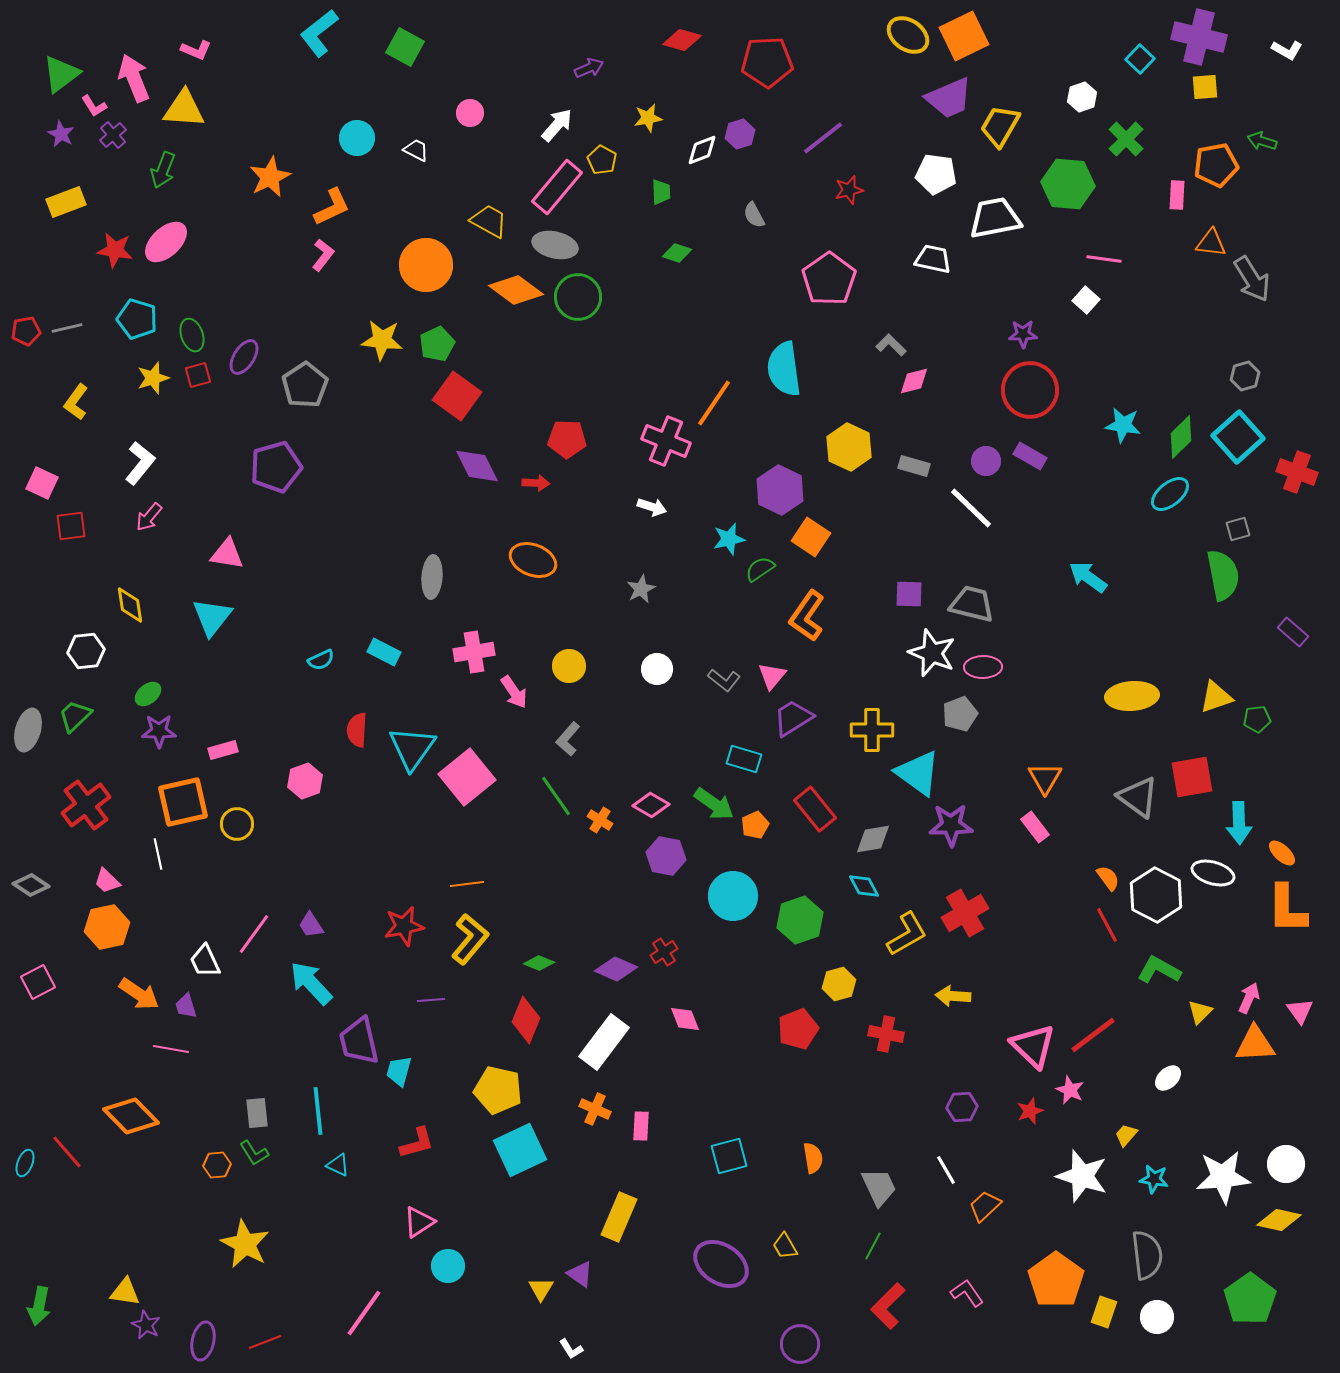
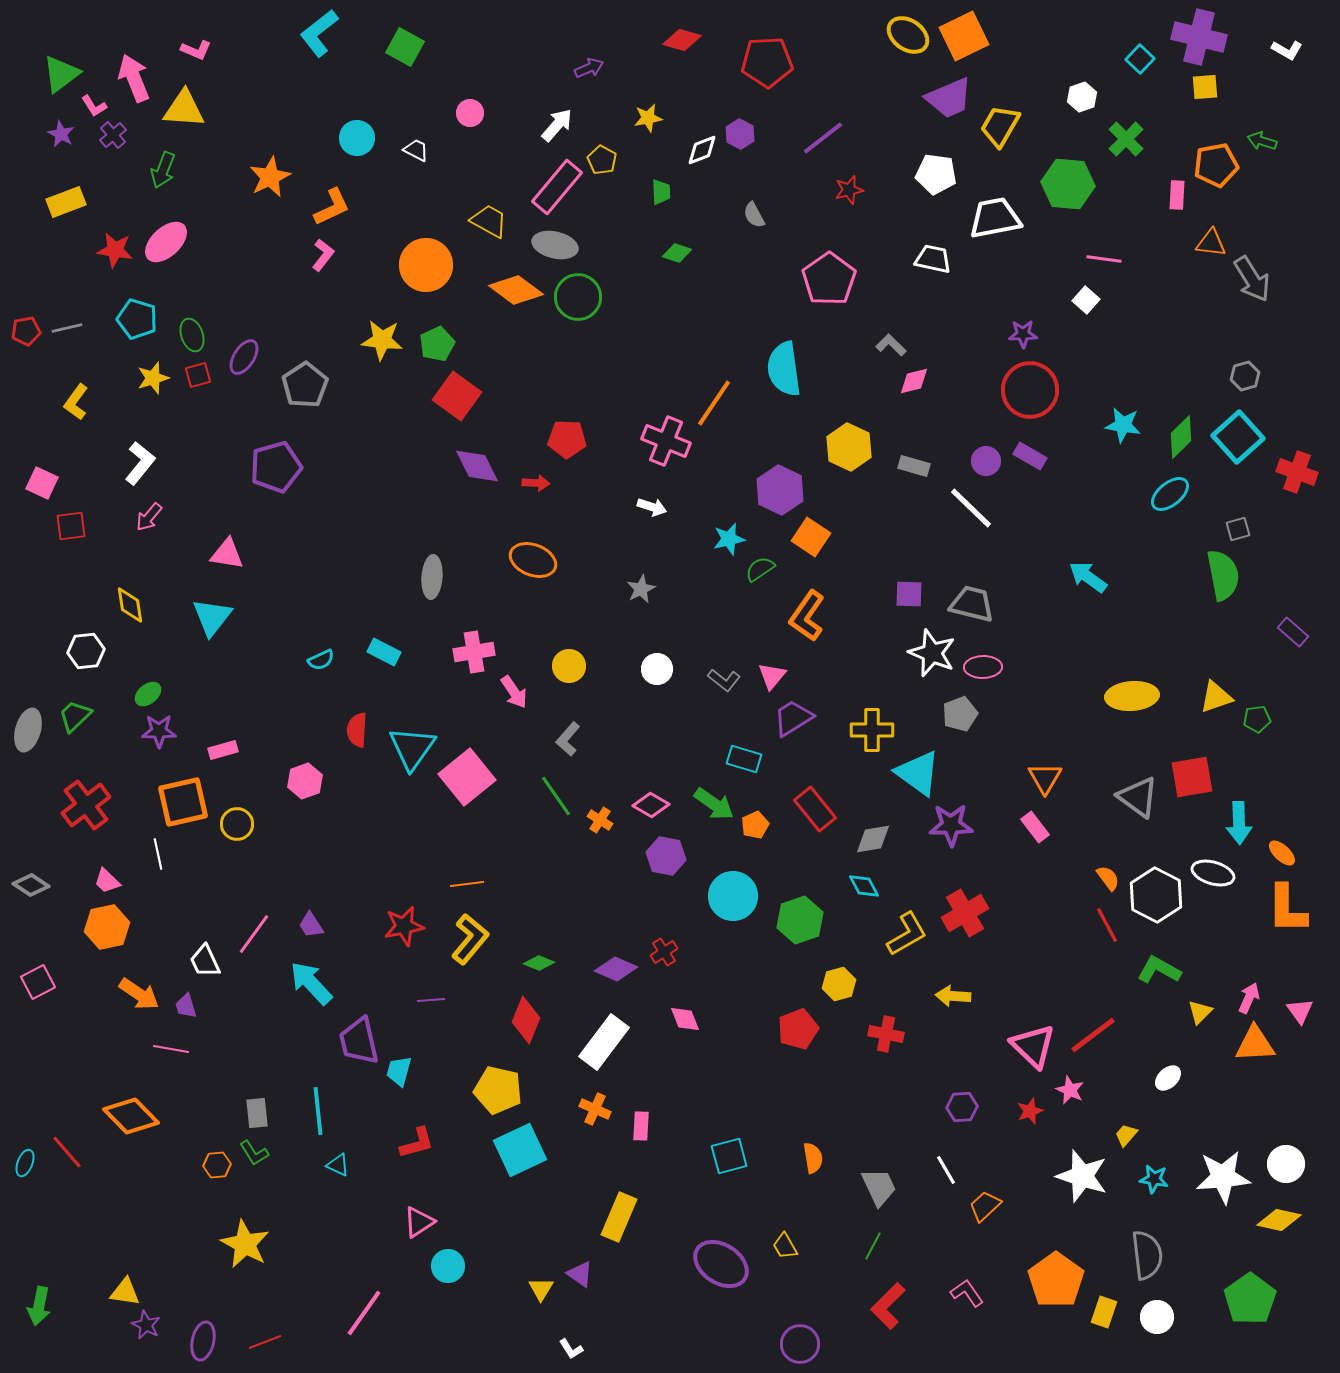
purple hexagon at (740, 134): rotated 16 degrees counterclockwise
